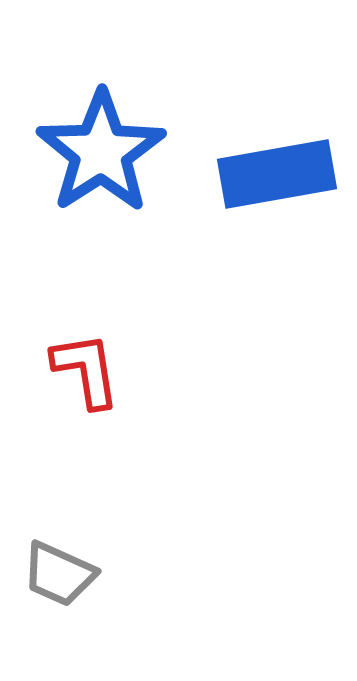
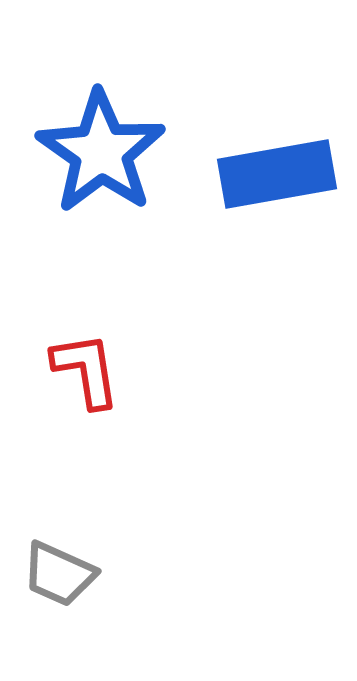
blue star: rotated 4 degrees counterclockwise
